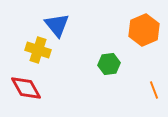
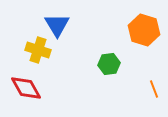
blue triangle: rotated 8 degrees clockwise
orange hexagon: rotated 20 degrees counterclockwise
orange line: moved 1 px up
